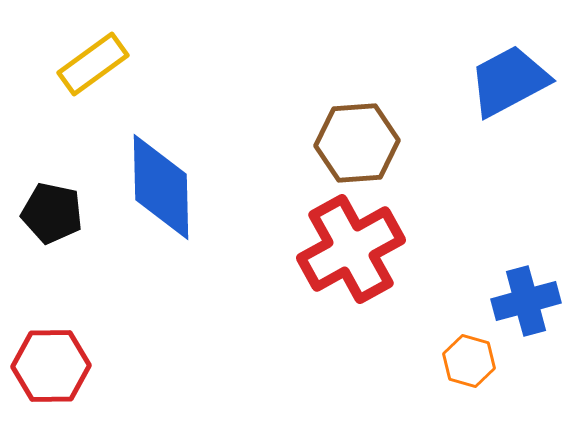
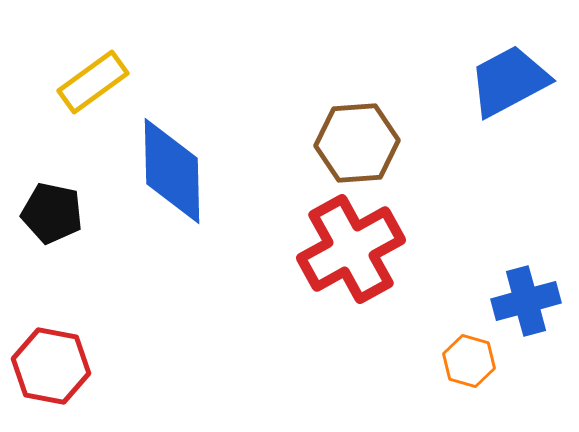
yellow rectangle: moved 18 px down
blue diamond: moved 11 px right, 16 px up
red hexagon: rotated 12 degrees clockwise
